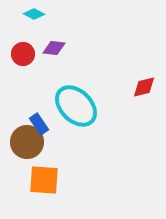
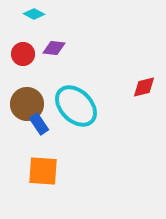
brown circle: moved 38 px up
orange square: moved 1 px left, 9 px up
